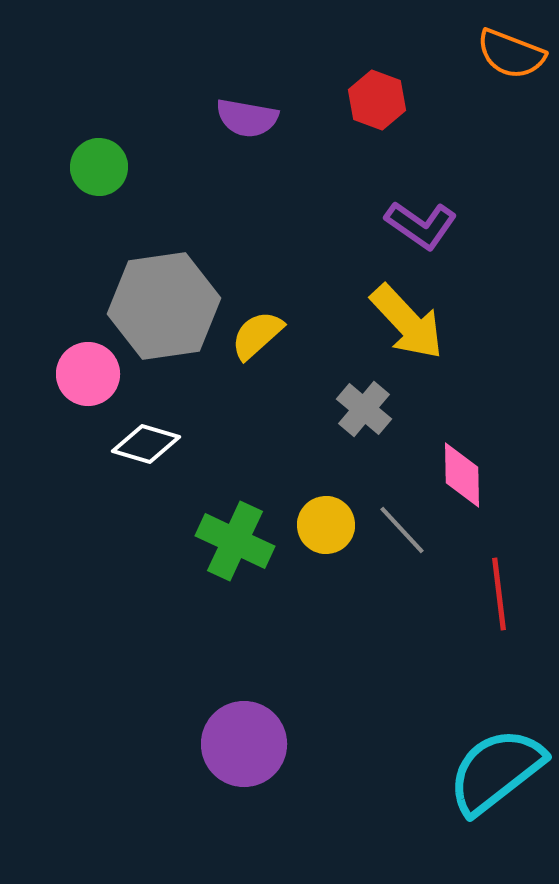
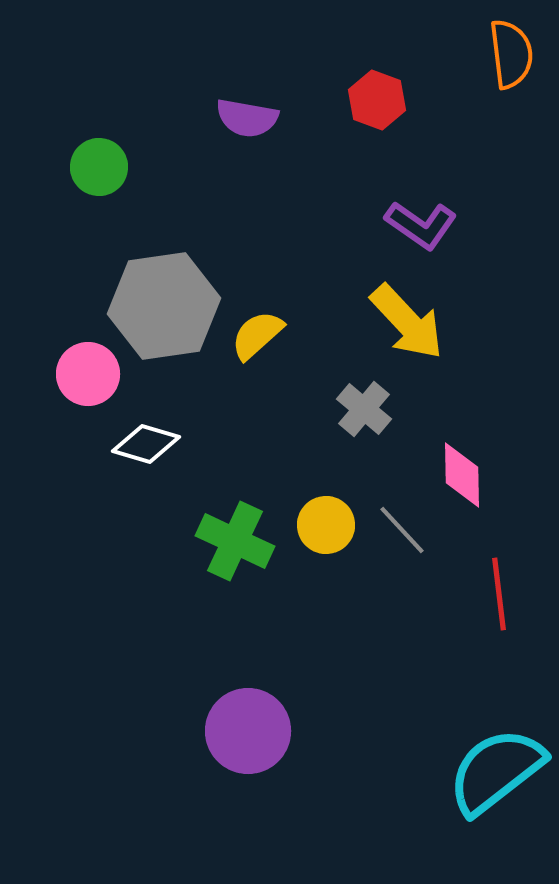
orange semicircle: rotated 118 degrees counterclockwise
purple circle: moved 4 px right, 13 px up
